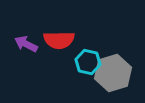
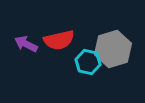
red semicircle: rotated 12 degrees counterclockwise
gray hexagon: moved 24 px up
